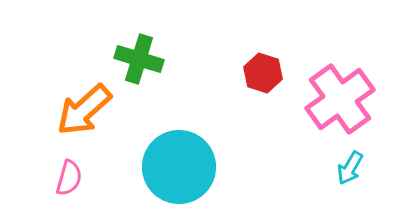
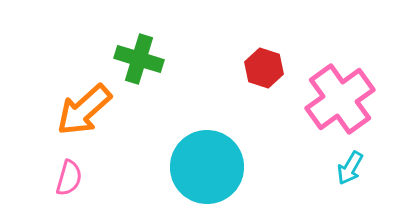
red hexagon: moved 1 px right, 5 px up
cyan circle: moved 28 px right
